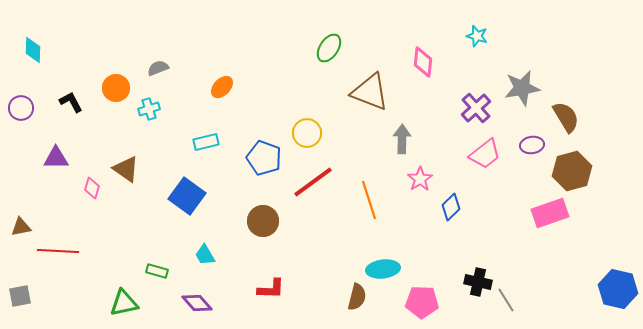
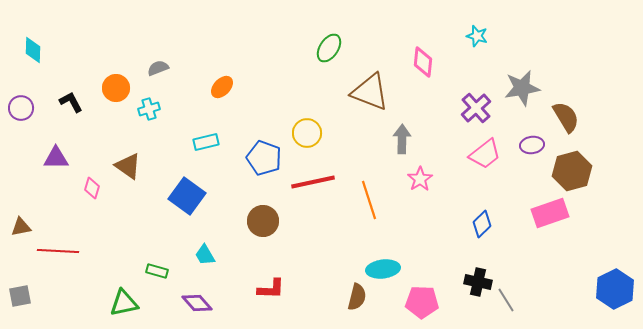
brown triangle at (126, 169): moved 2 px right, 3 px up
red line at (313, 182): rotated 24 degrees clockwise
blue diamond at (451, 207): moved 31 px right, 17 px down
blue hexagon at (618, 289): moved 3 px left; rotated 21 degrees clockwise
